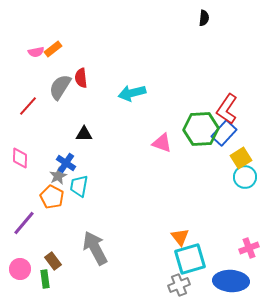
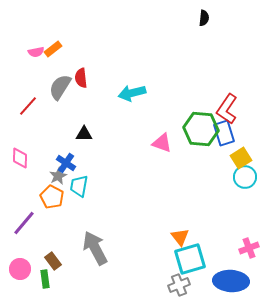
green hexagon: rotated 8 degrees clockwise
blue rectangle: rotated 60 degrees counterclockwise
